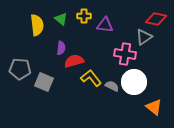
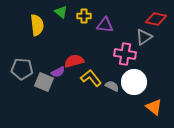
green triangle: moved 7 px up
purple semicircle: moved 3 px left, 24 px down; rotated 56 degrees clockwise
gray pentagon: moved 2 px right
